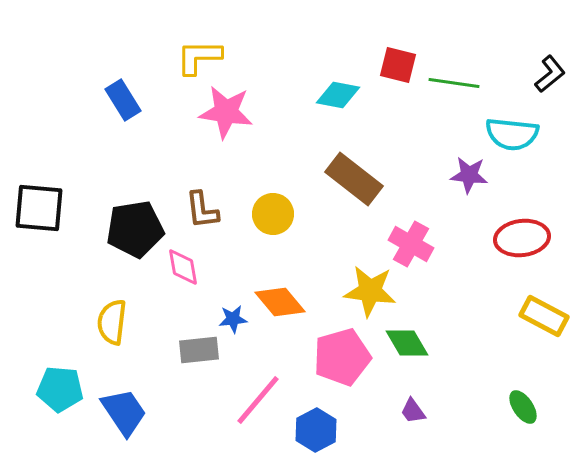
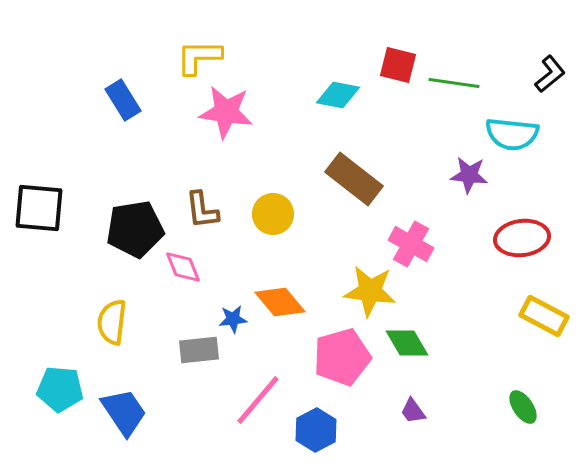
pink diamond: rotated 12 degrees counterclockwise
